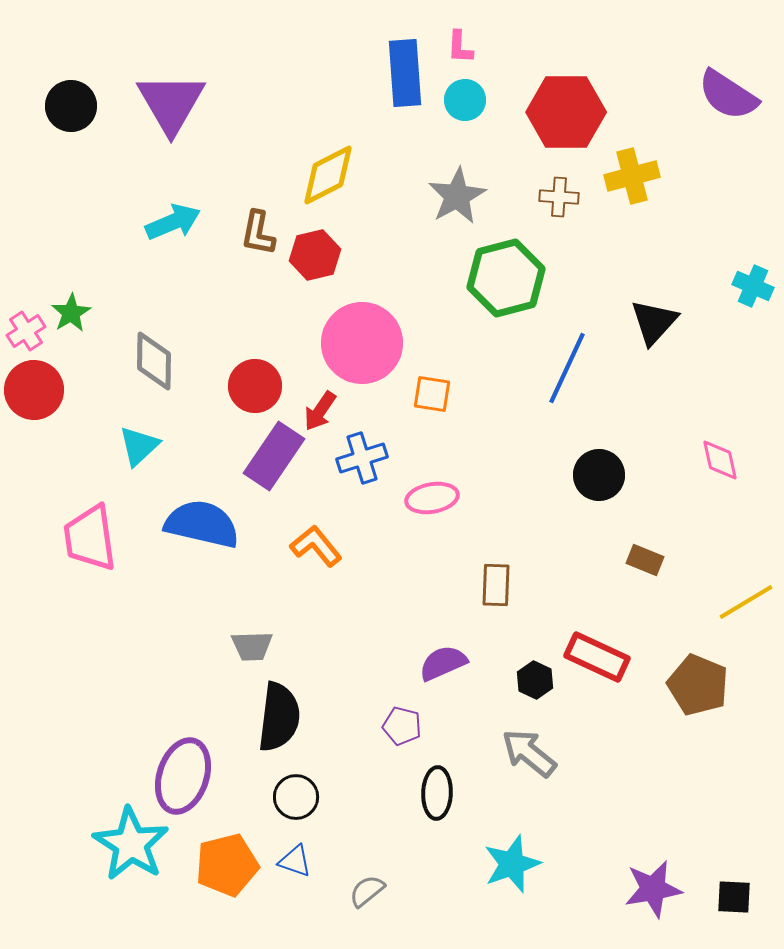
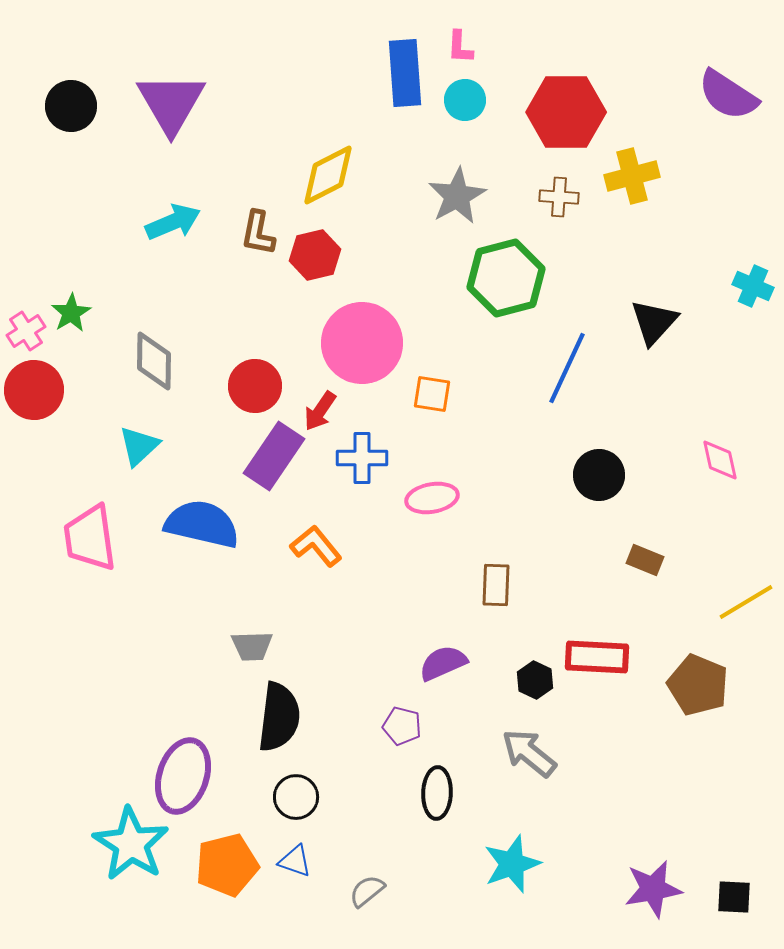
blue cross at (362, 458): rotated 18 degrees clockwise
red rectangle at (597, 657): rotated 22 degrees counterclockwise
